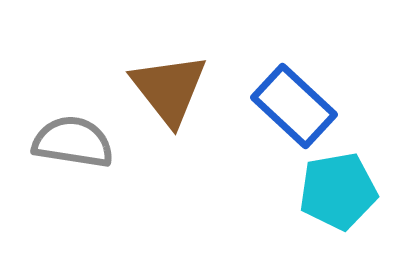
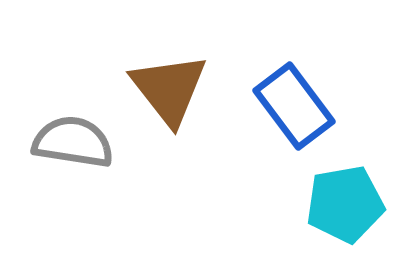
blue rectangle: rotated 10 degrees clockwise
cyan pentagon: moved 7 px right, 13 px down
